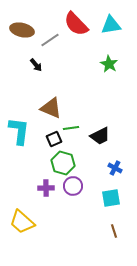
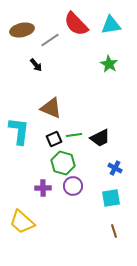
brown ellipse: rotated 25 degrees counterclockwise
green line: moved 3 px right, 7 px down
black trapezoid: moved 2 px down
purple cross: moved 3 px left
